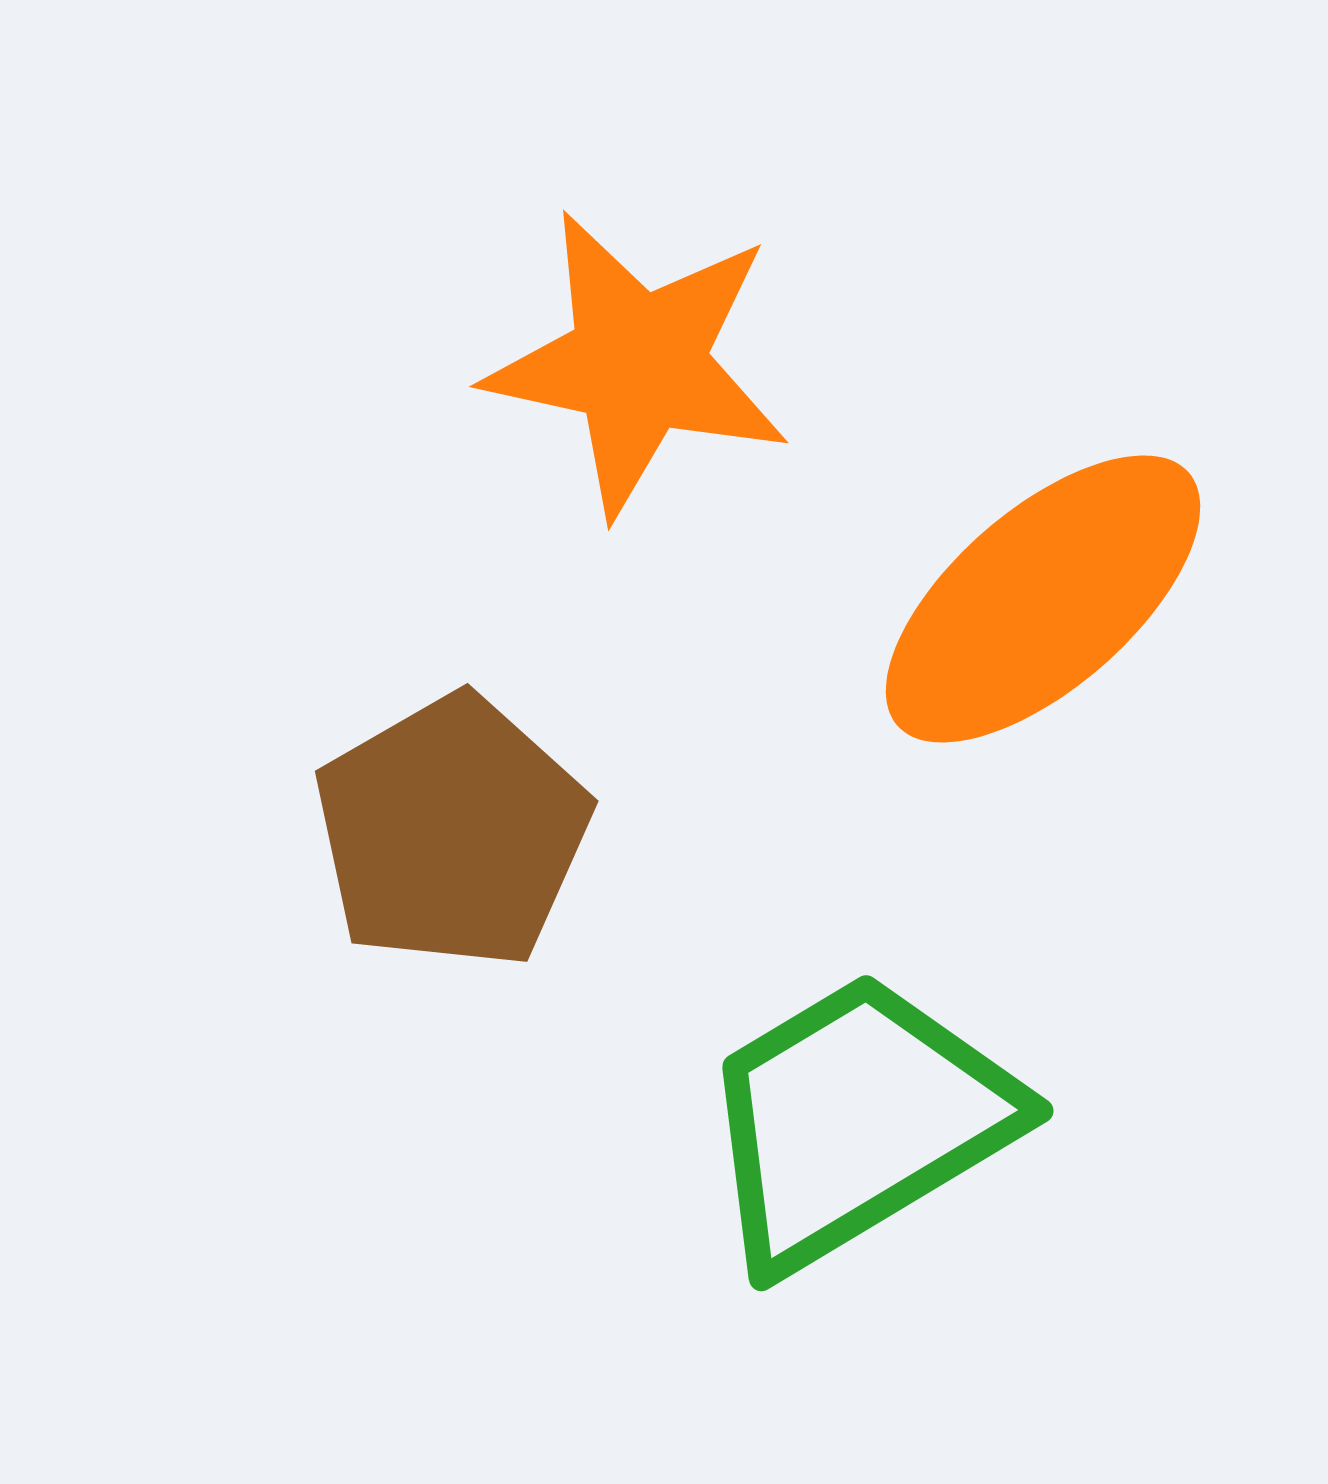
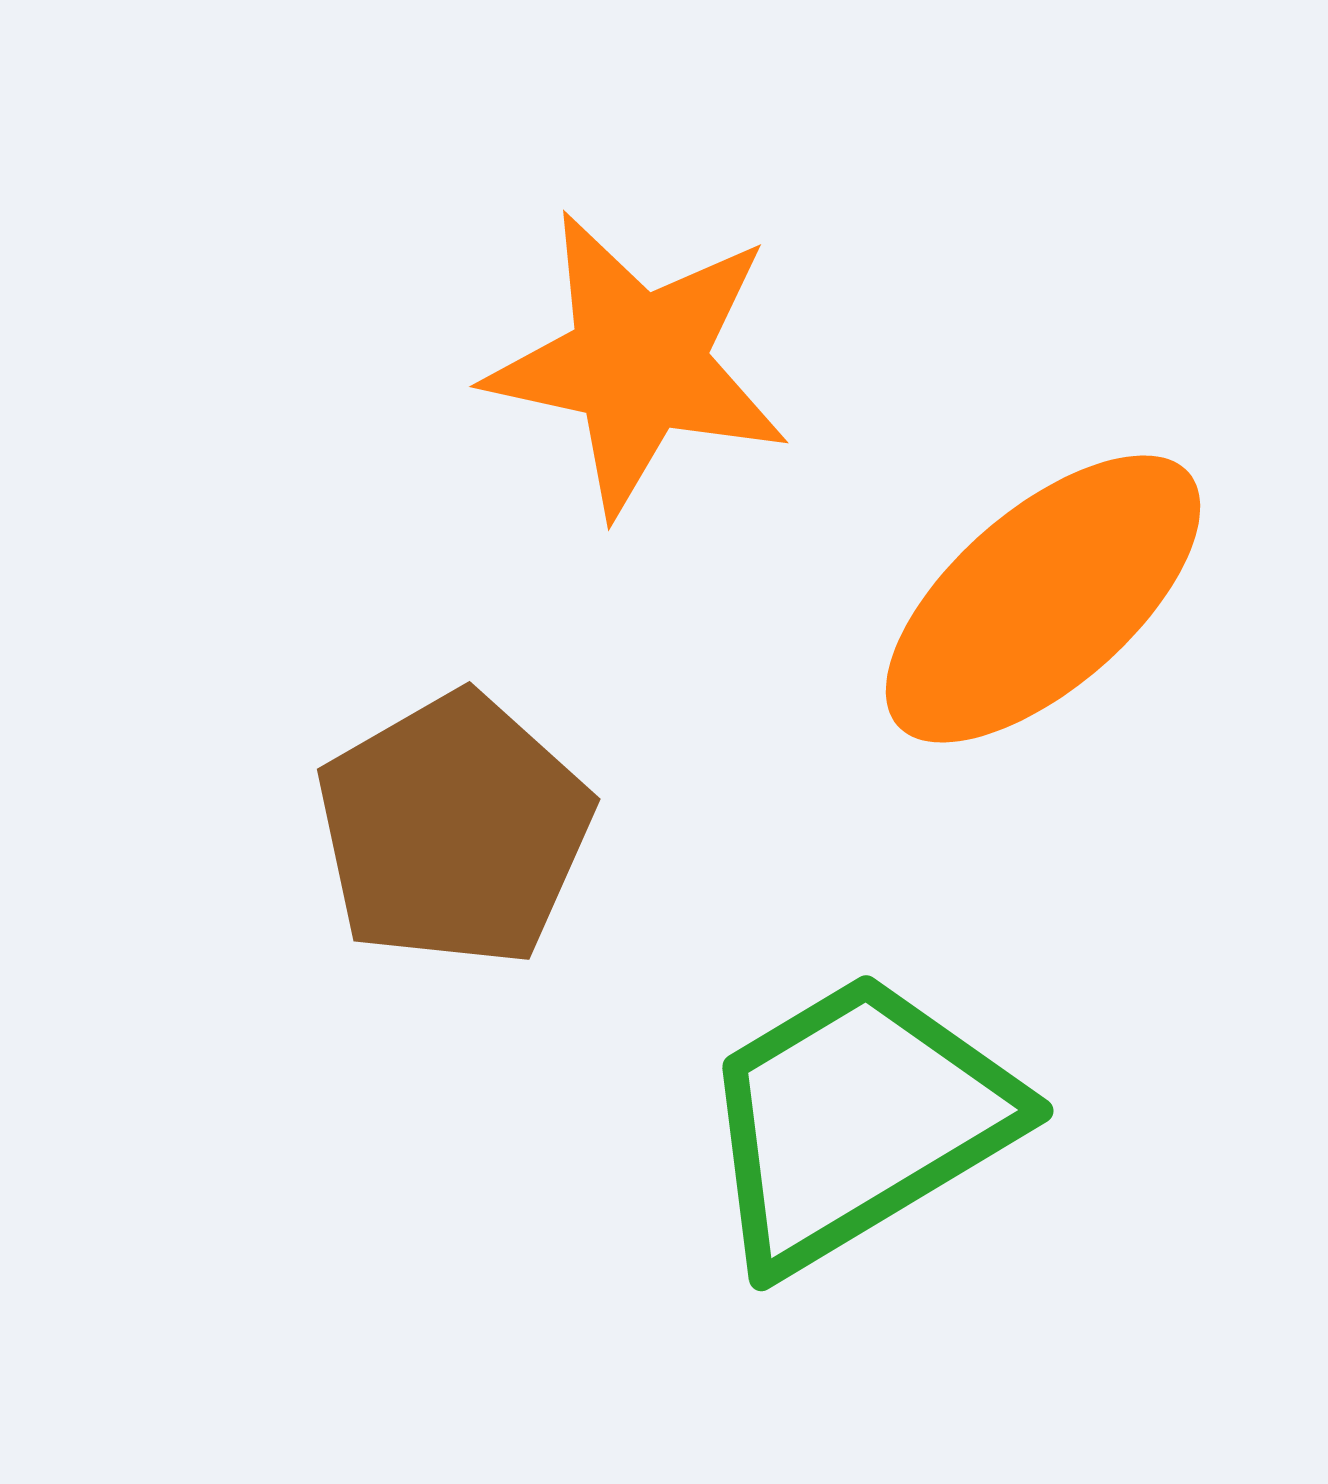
brown pentagon: moved 2 px right, 2 px up
